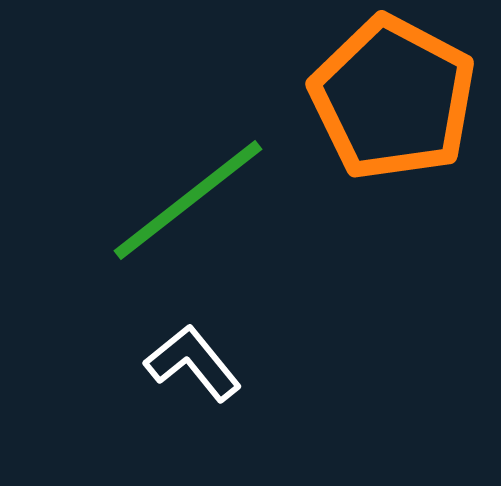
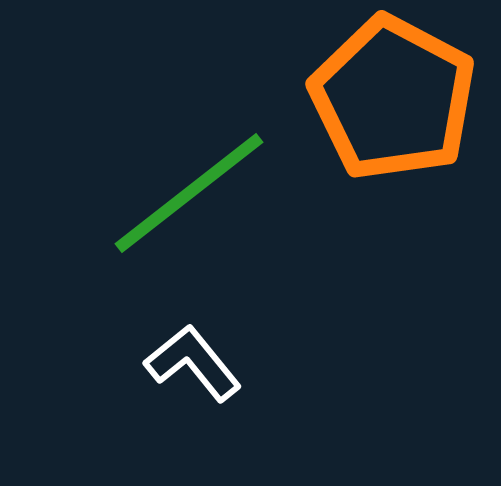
green line: moved 1 px right, 7 px up
